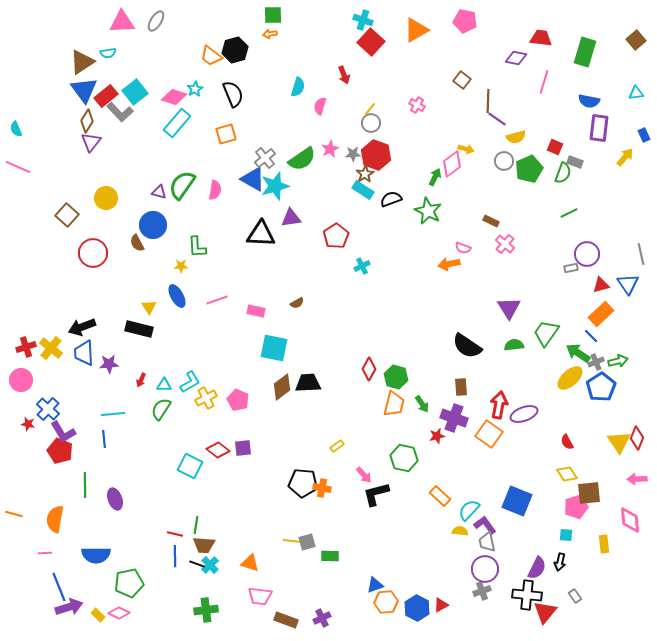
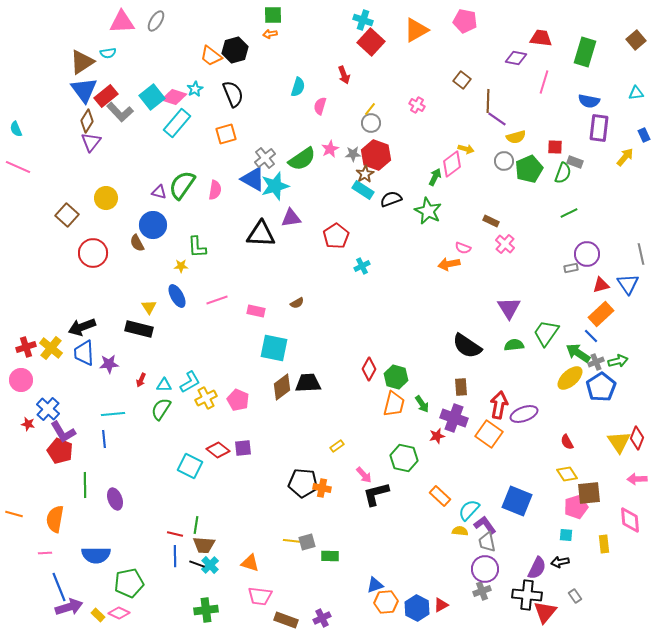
cyan square at (135, 92): moved 17 px right, 5 px down
red square at (555, 147): rotated 21 degrees counterclockwise
black arrow at (560, 562): rotated 66 degrees clockwise
